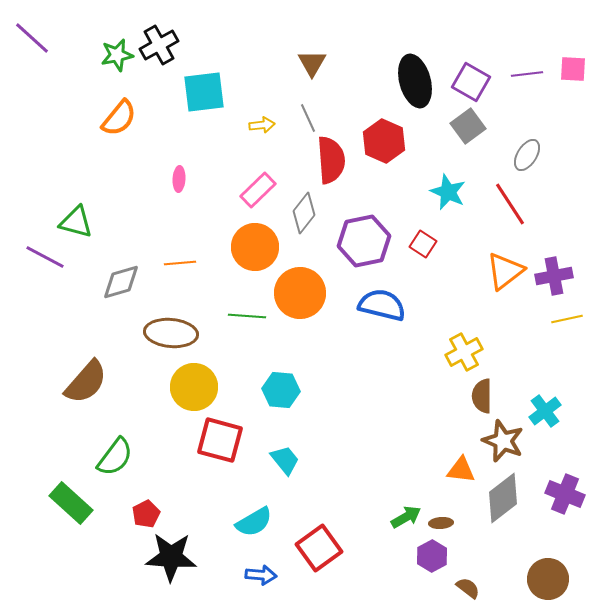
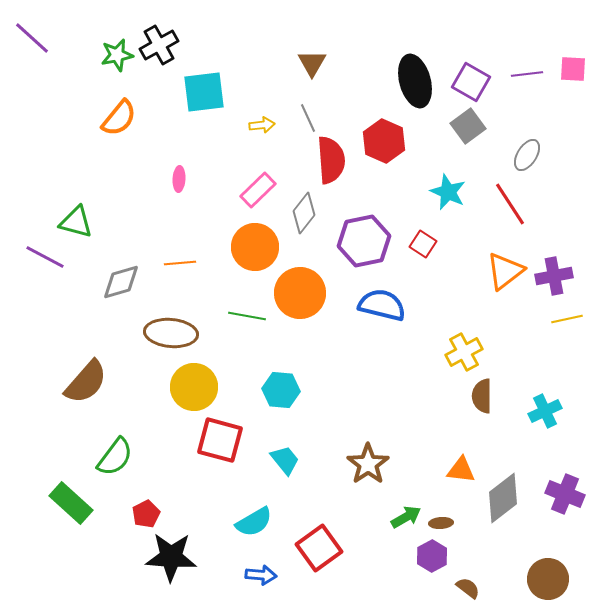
green line at (247, 316): rotated 6 degrees clockwise
cyan cross at (545, 411): rotated 12 degrees clockwise
brown star at (503, 441): moved 135 px left, 23 px down; rotated 15 degrees clockwise
